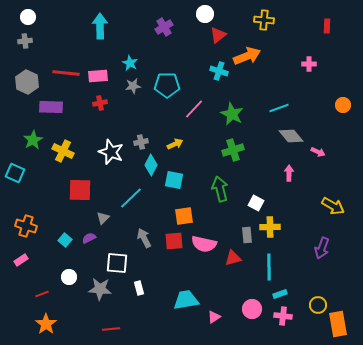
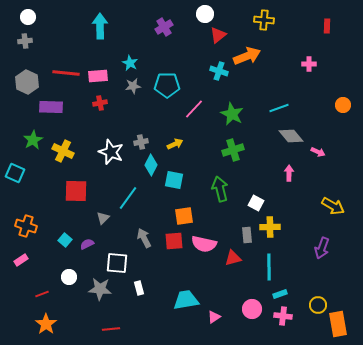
red square at (80, 190): moved 4 px left, 1 px down
cyan line at (131, 198): moved 3 px left; rotated 10 degrees counterclockwise
purple semicircle at (89, 238): moved 2 px left, 6 px down
